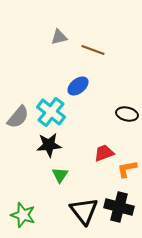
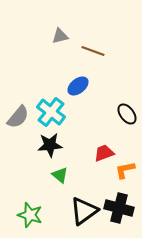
gray triangle: moved 1 px right, 1 px up
brown line: moved 1 px down
black ellipse: rotated 40 degrees clockwise
black star: moved 1 px right
orange L-shape: moved 2 px left, 1 px down
green triangle: rotated 24 degrees counterclockwise
black cross: moved 1 px down
black triangle: rotated 32 degrees clockwise
green star: moved 7 px right
